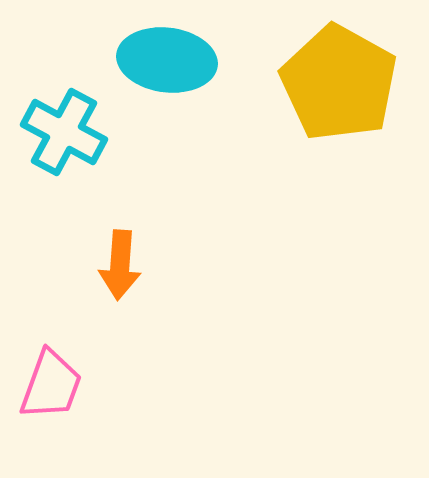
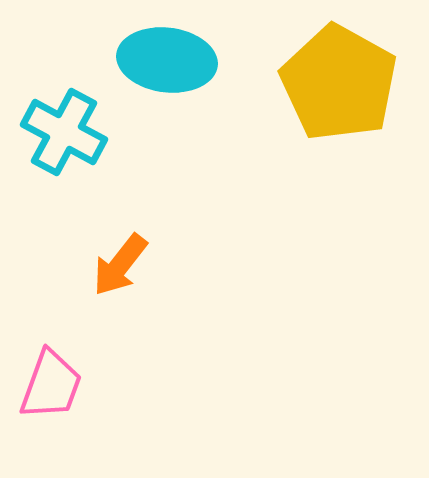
orange arrow: rotated 34 degrees clockwise
